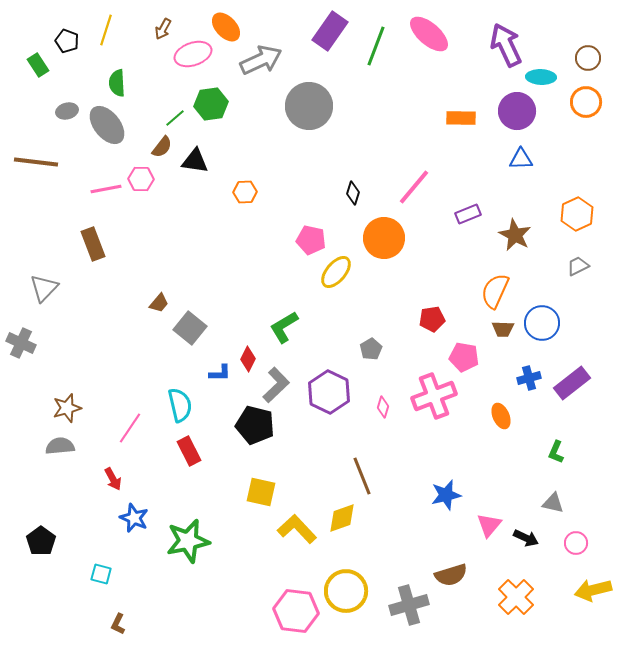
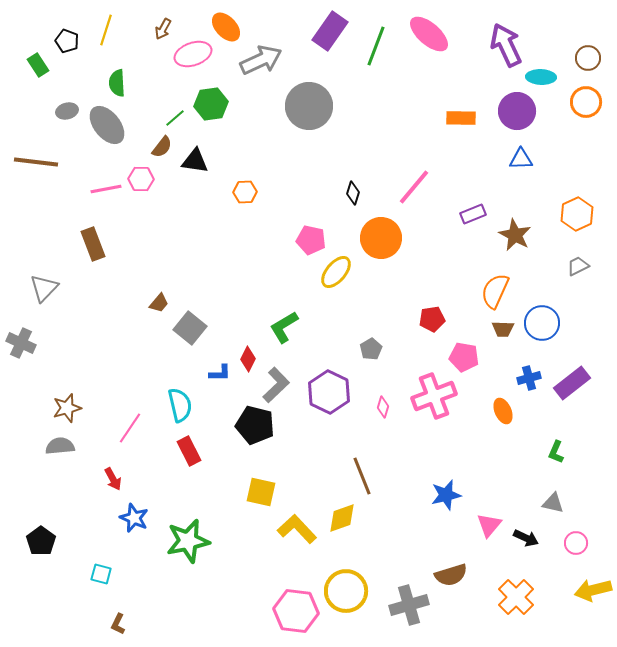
purple rectangle at (468, 214): moved 5 px right
orange circle at (384, 238): moved 3 px left
orange ellipse at (501, 416): moved 2 px right, 5 px up
